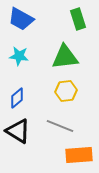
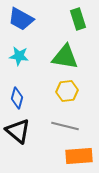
green triangle: rotated 16 degrees clockwise
yellow hexagon: moved 1 px right
blue diamond: rotated 35 degrees counterclockwise
gray line: moved 5 px right; rotated 8 degrees counterclockwise
black triangle: rotated 8 degrees clockwise
orange rectangle: moved 1 px down
